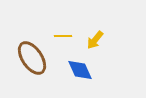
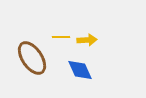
yellow line: moved 2 px left, 1 px down
yellow arrow: moved 8 px left; rotated 132 degrees counterclockwise
